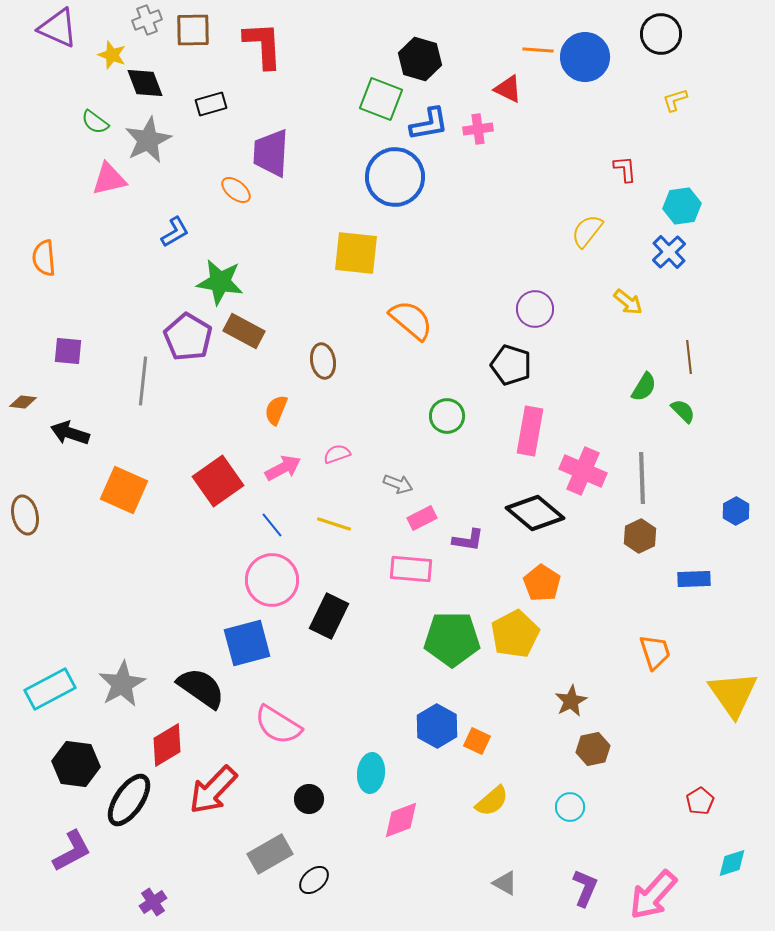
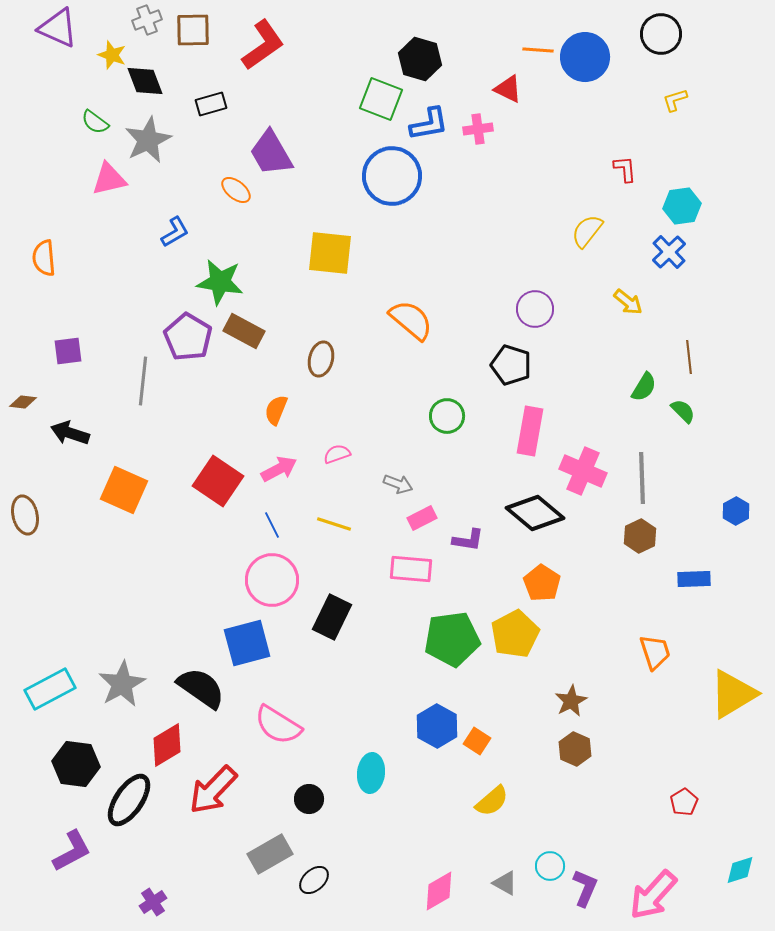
red L-shape at (263, 45): rotated 58 degrees clockwise
black diamond at (145, 83): moved 2 px up
purple trapezoid at (271, 153): rotated 33 degrees counterclockwise
blue circle at (395, 177): moved 3 px left, 1 px up
yellow square at (356, 253): moved 26 px left
purple square at (68, 351): rotated 12 degrees counterclockwise
brown ellipse at (323, 361): moved 2 px left, 2 px up; rotated 24 degrees clockwise
pink arrow at (283, 468): moved 4 px left, 1 px down
red square at (218, 481): rotated 21 degrees counterclockwise
blue line at (272, 525): rotated 12 degrees clockwise
black rectangle at (329, 616): moved 3 px right, 1 px down
green pentagon at (452, 639): rotated 8 degrees counterclockwise
yellow triangle at (733, 694): rotated 34 degrees clockwise
orange square at (477, 741): rotated 8 degrees clockwise
brown hexagon at (593, 749): moved 18 px left; rotated 24 degrees counterclockwise
red pentagon at (700, 801): moved 16 px left, 1 px down
cyan circle at (570, 807): moved 20 px left, 59 px down
pink diamond at (401, 820): moved 38 px right, 71 px down; rotated 9 degrees counterclockwise
cyan diamond at (732, 863): moved 8 px right, 7 px down
